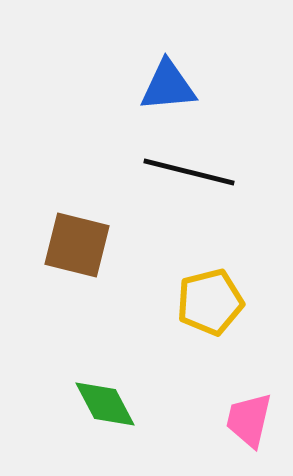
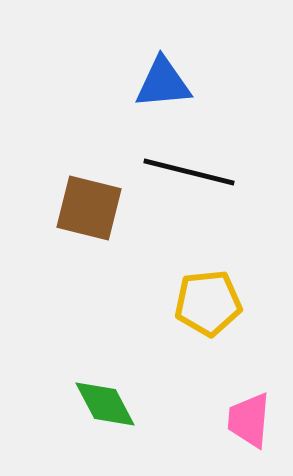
blue triangle: moved 5 px left, 3 px up
brown square: moved 12 px right, 37 px up
yellow pentagon: moved 2 px left, 1 px down; rotated 8 degrees clockwise
pink trapezoid: rotated 8 degrees counterclockwise
